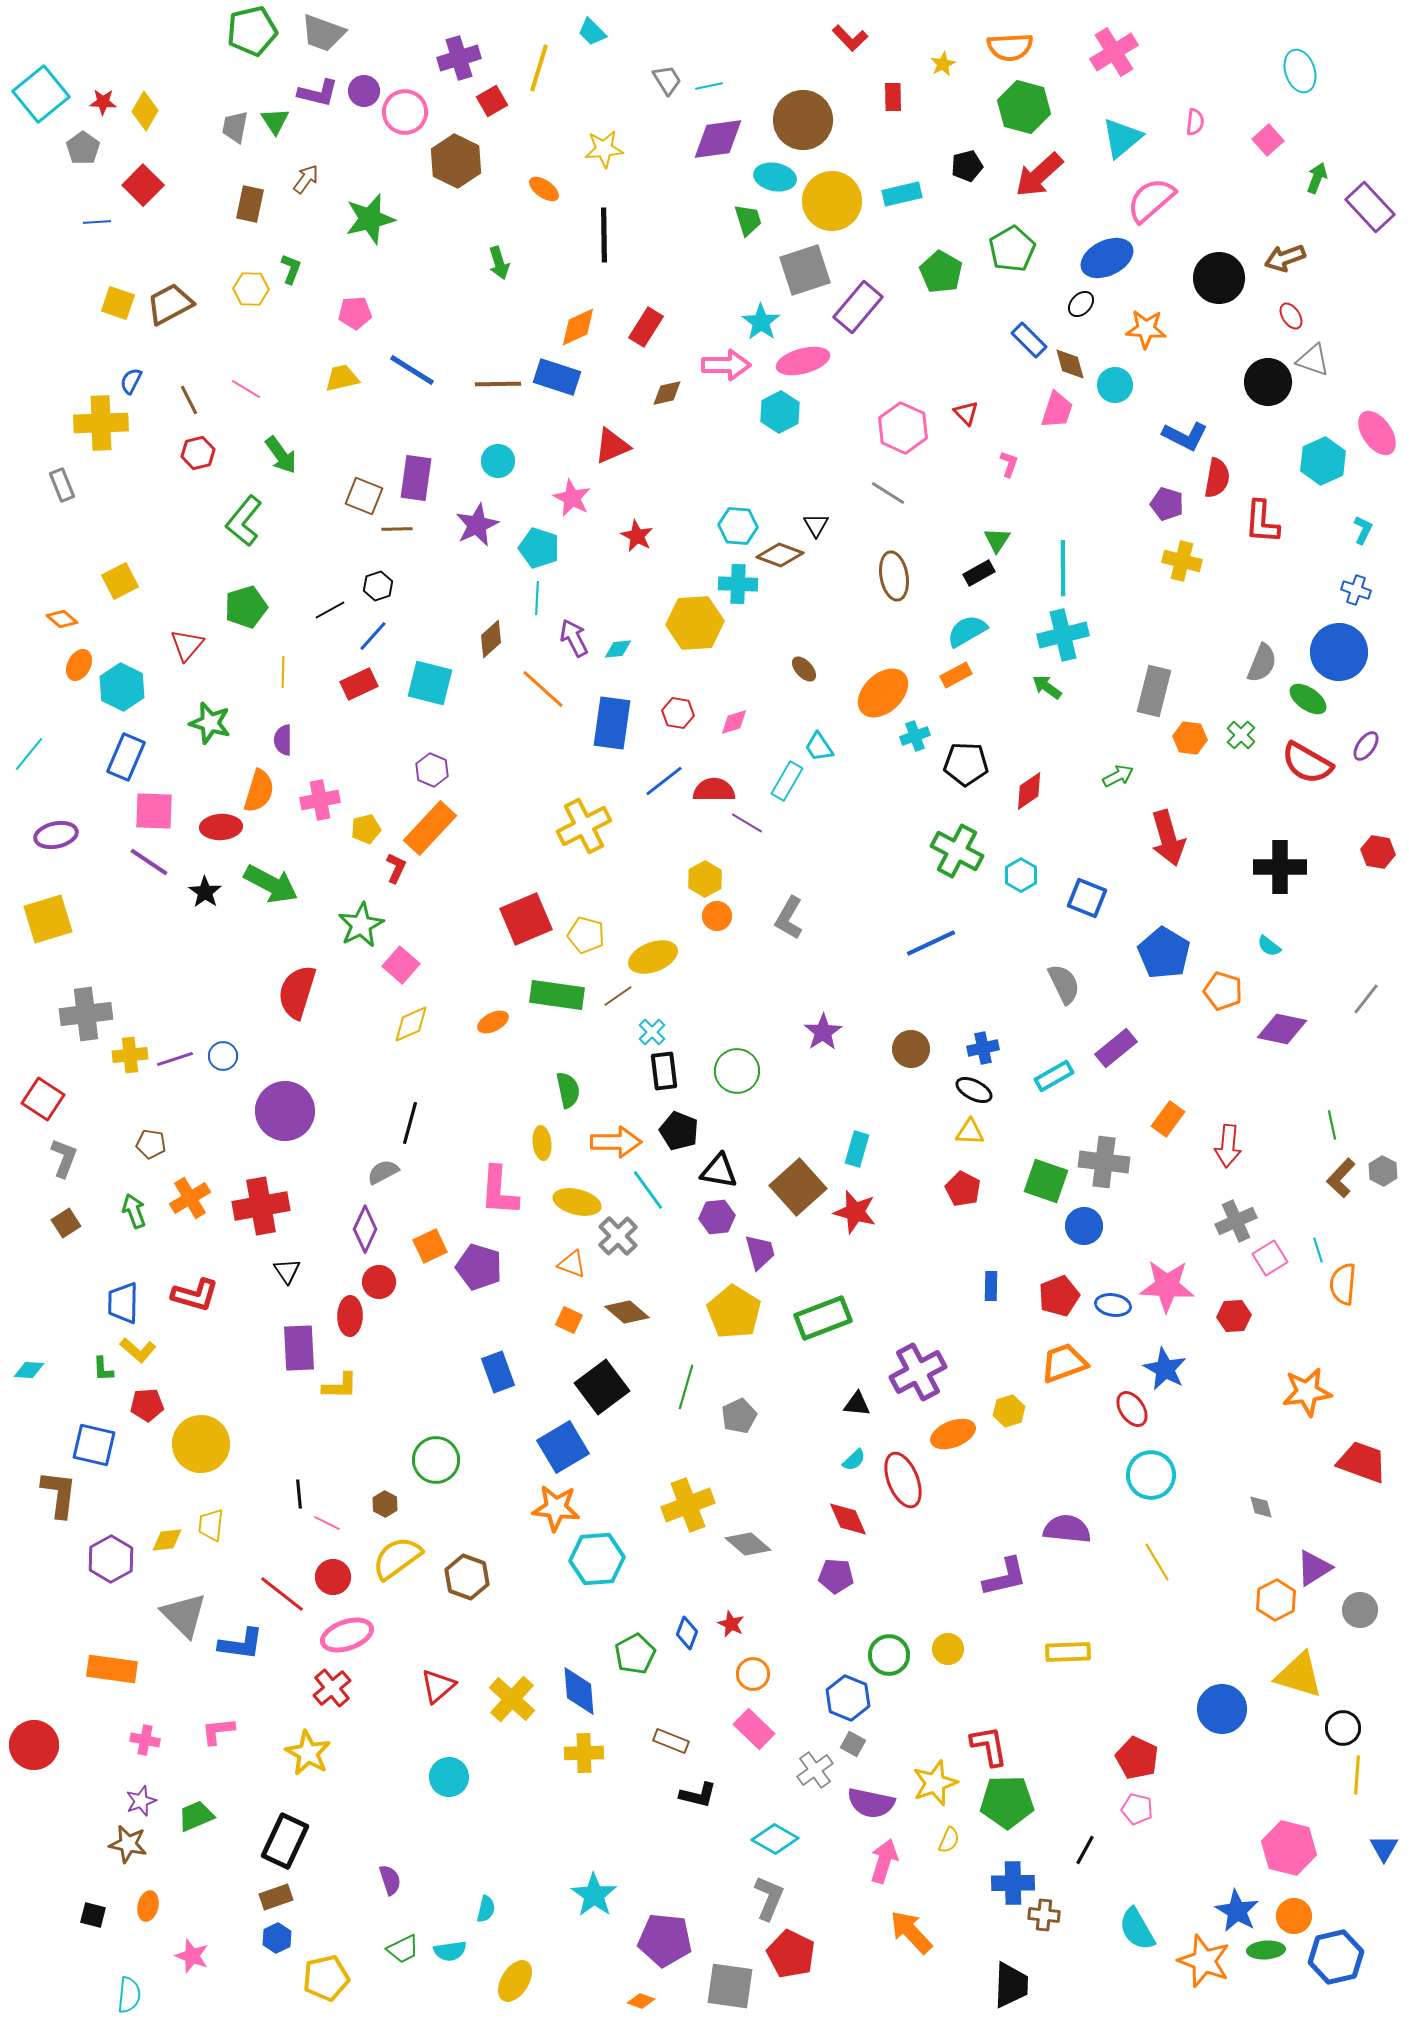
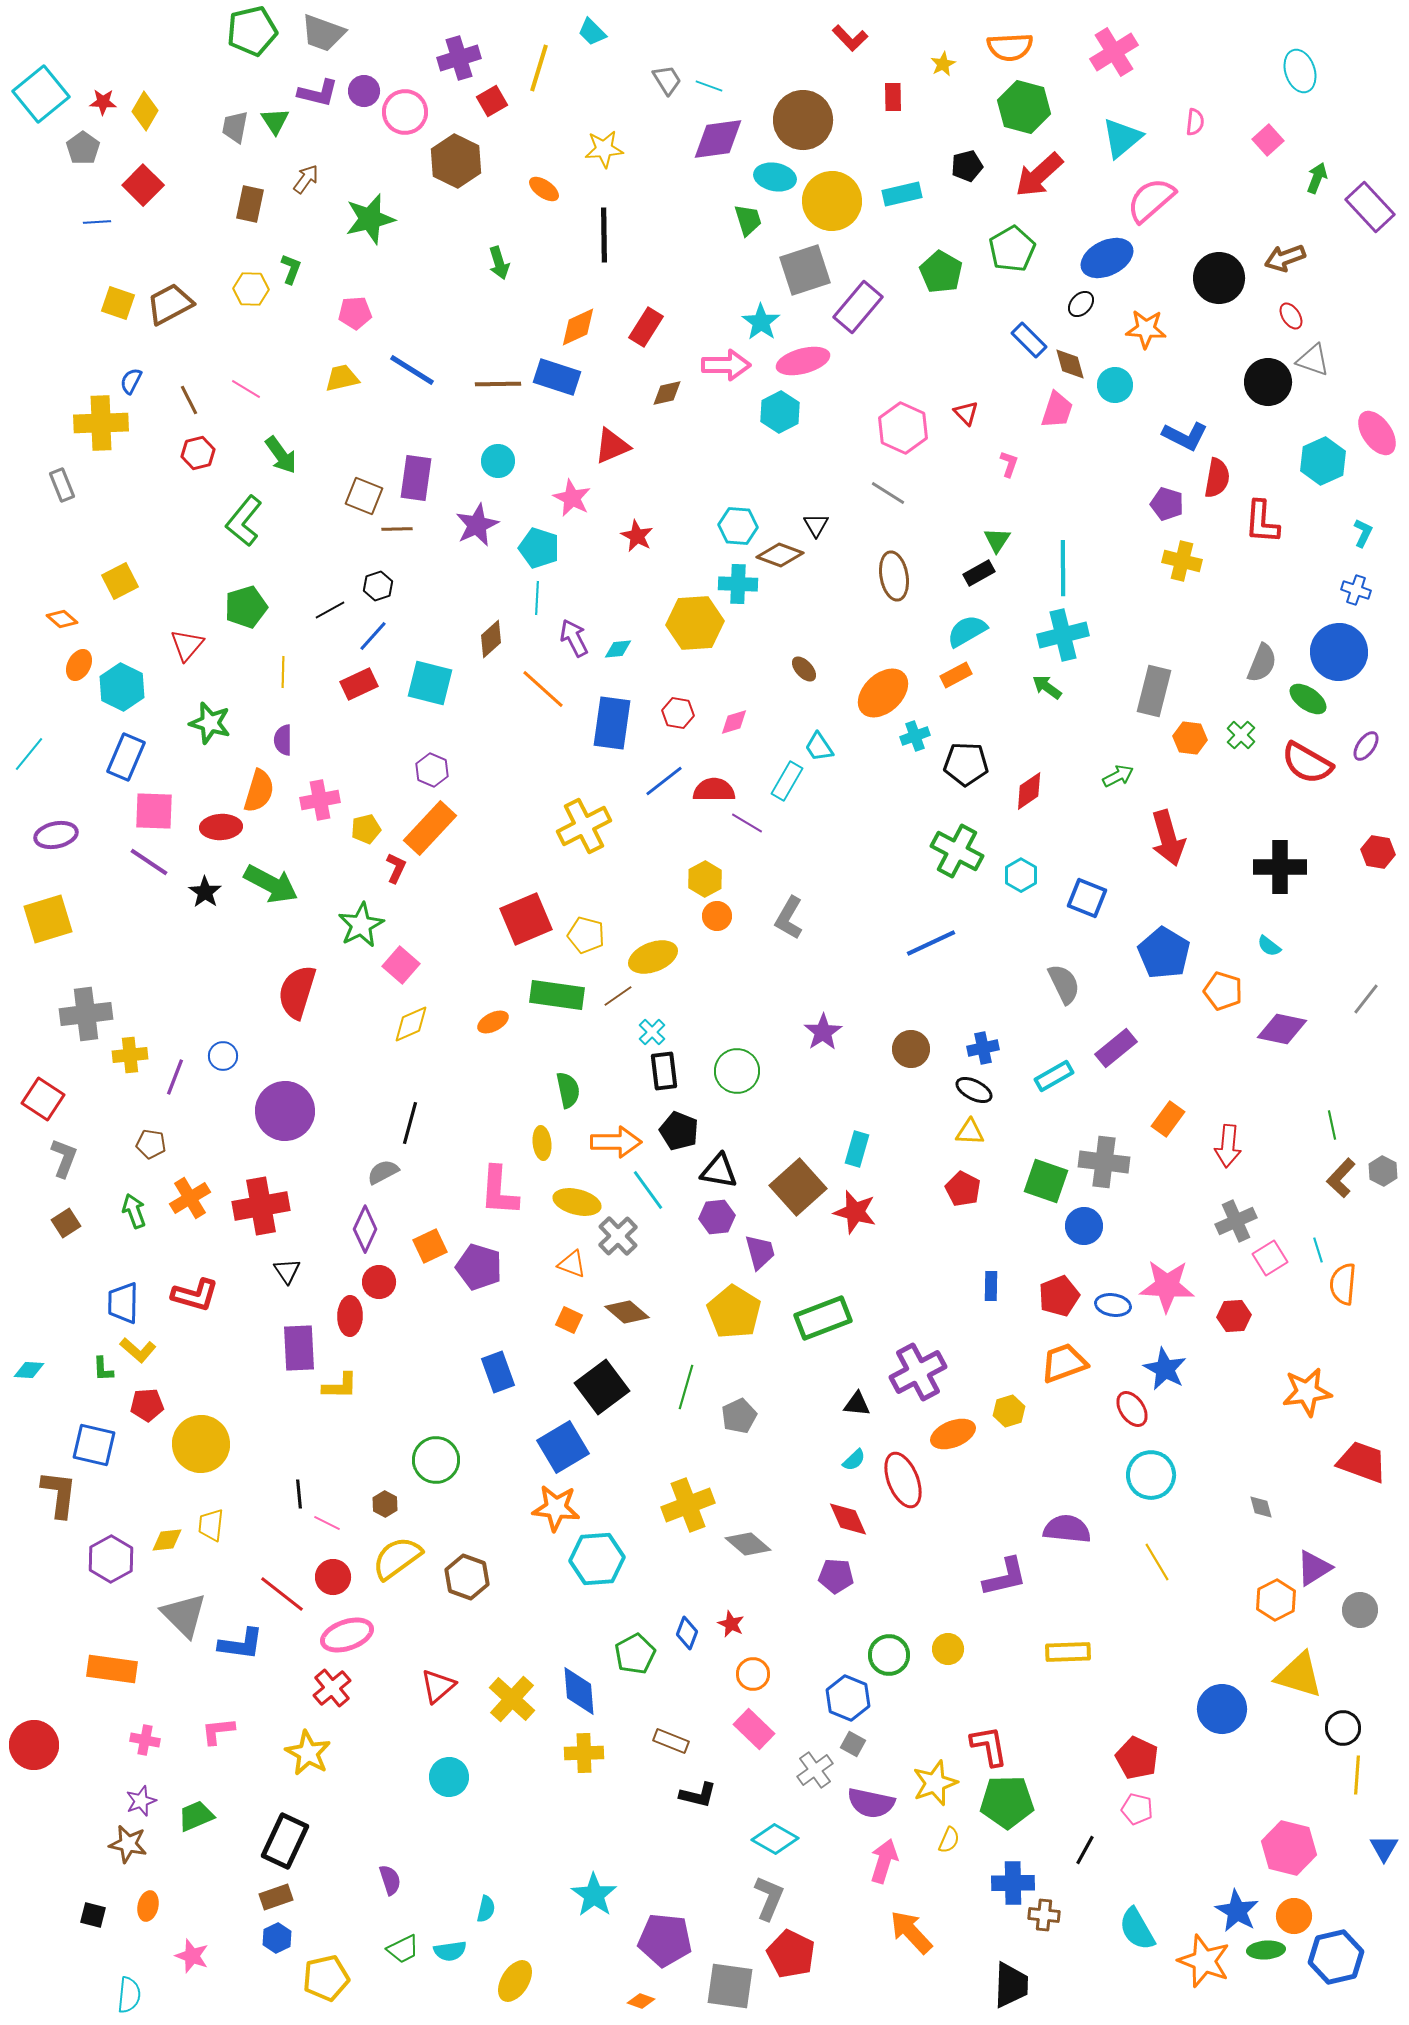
cyan line at (709, 86): rotated 32 degrees clockwise
cyan L-shape at (1363, 530): moved 3 px down
purple line at (175, 1059): moved 18 px down; rotated 51 degrees counterclockwise
